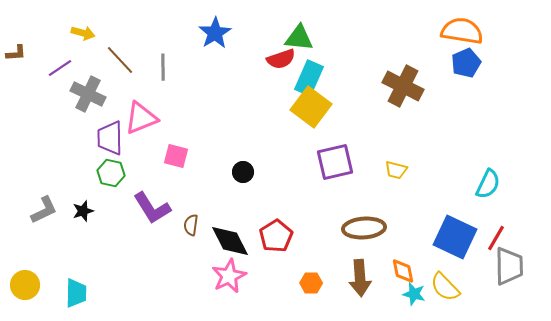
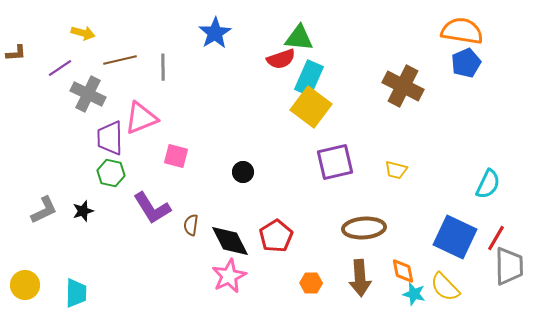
brown line: rotated 60 degrees counterclockwise
